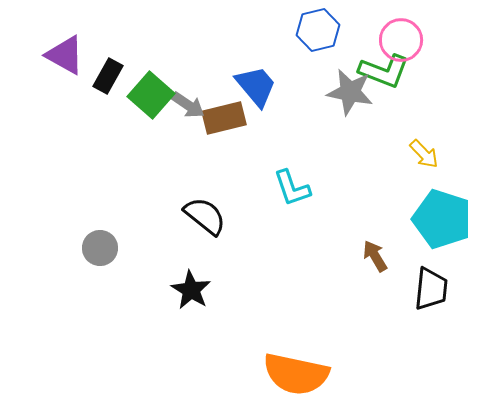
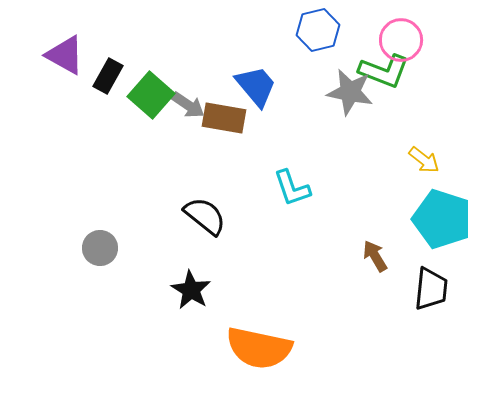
brown rectangle: rotated 24 degrees clockwise
yellow arrow: moved 6 px down; rotated 8 degrees counterclockwise
orange semicircle: moved 37 px left, 26 px up
